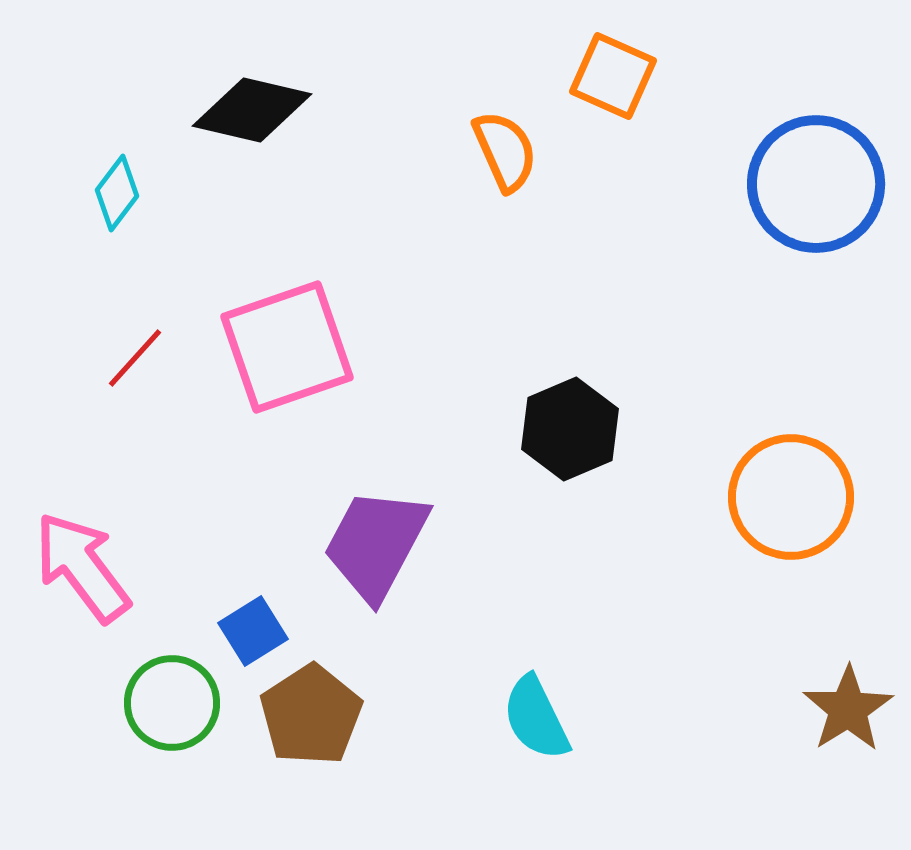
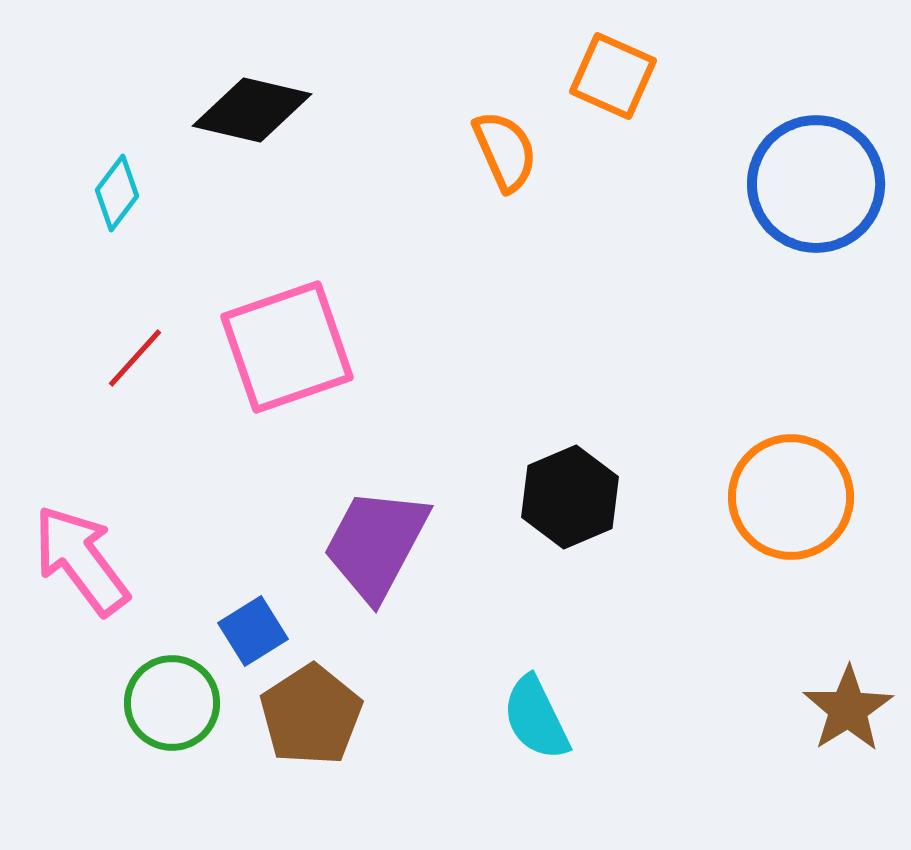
black hexagon: moved 68 px down
pink arrow: moved 1 px left, 7 px up
